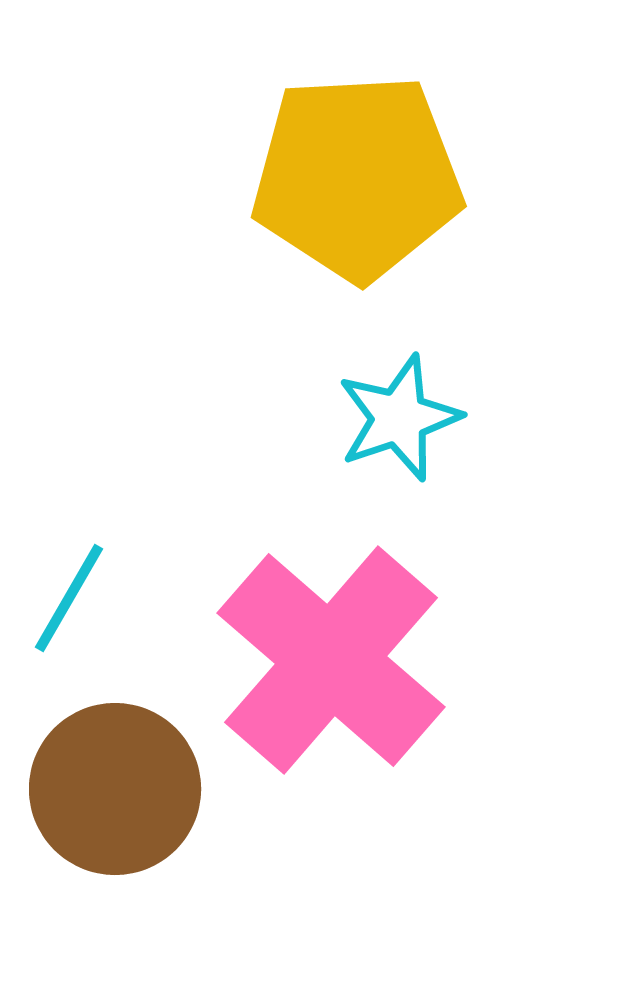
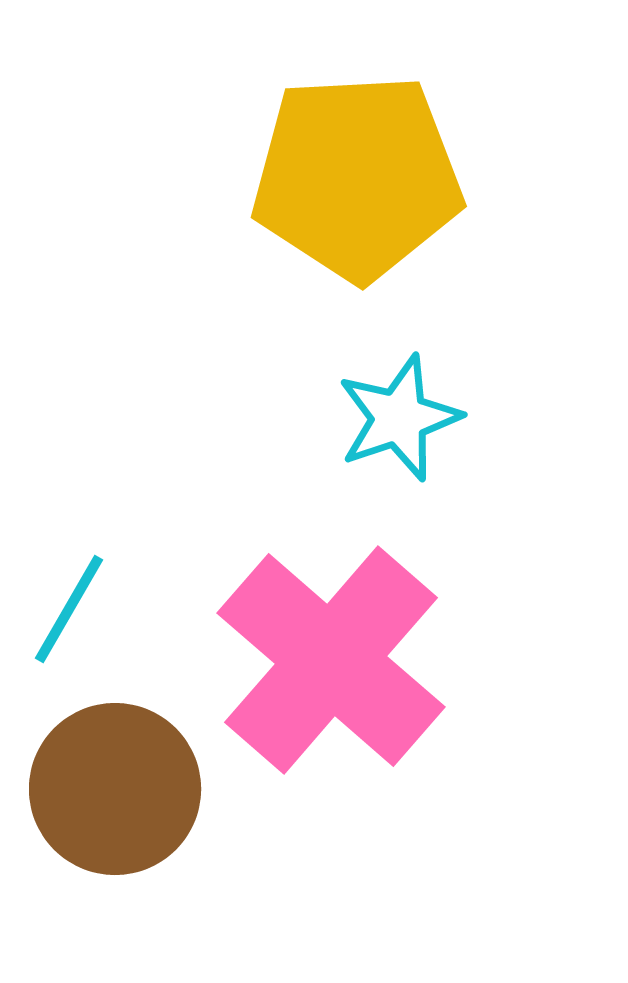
cyan line: moved 11 px down
